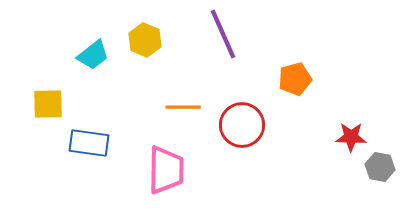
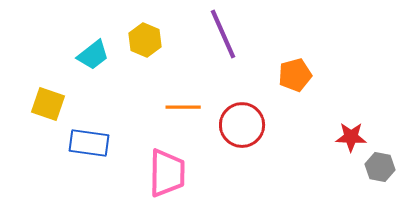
orange pentagon: moved 4 px up
yellow square: rotated 20 degrees clockwise
pink trapezoid: moved 1 px right, 3 px down
